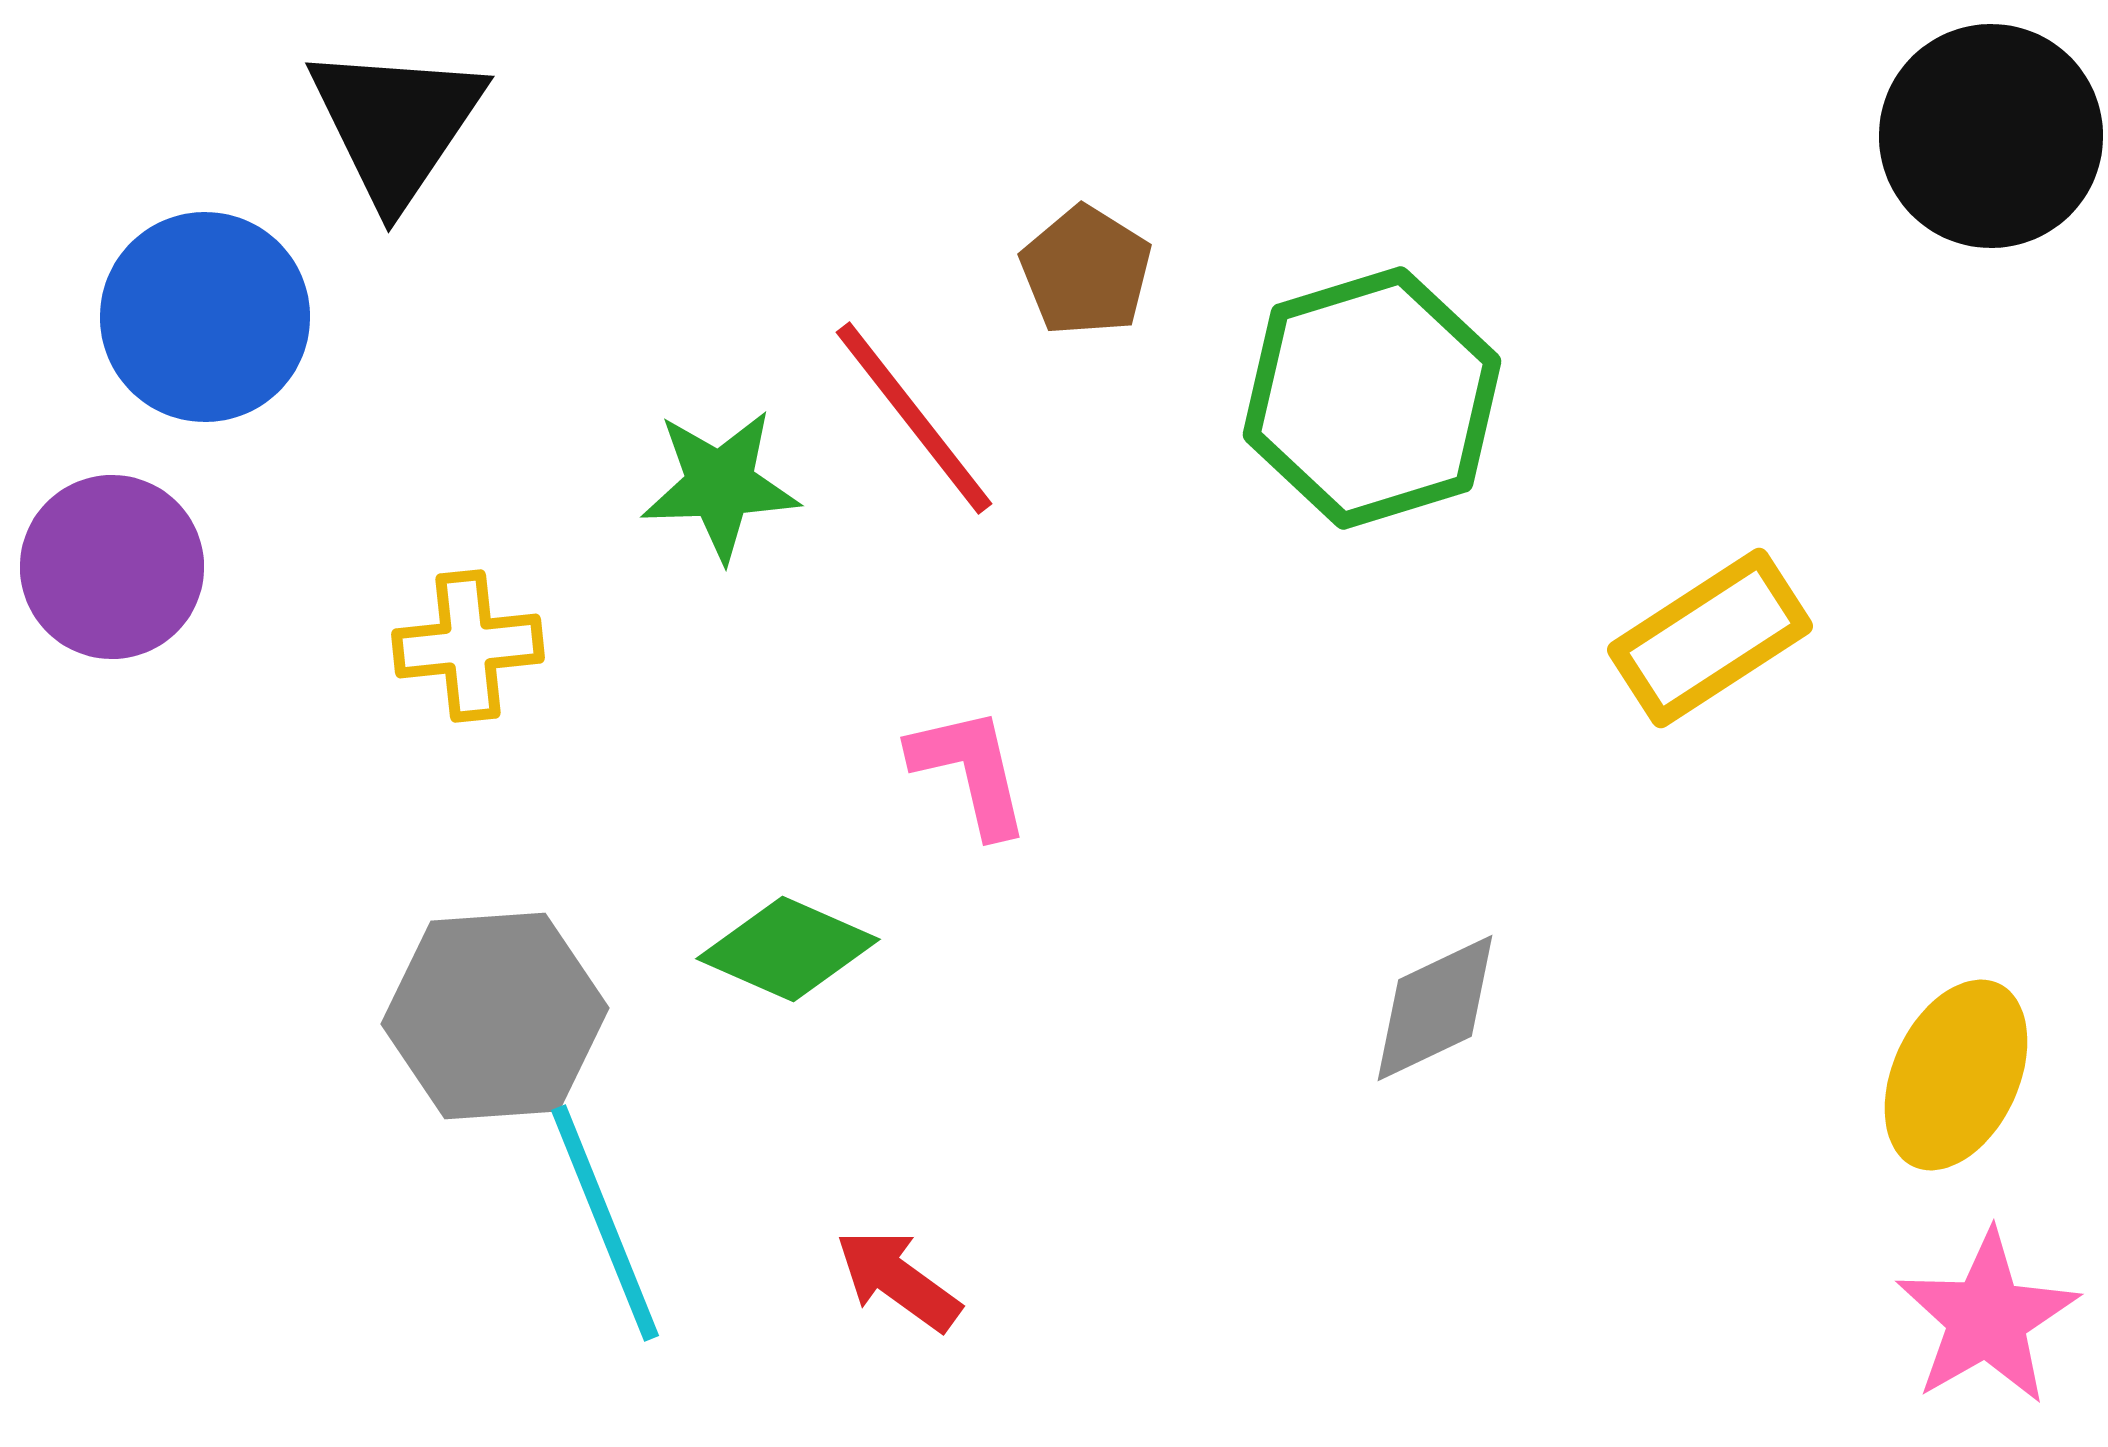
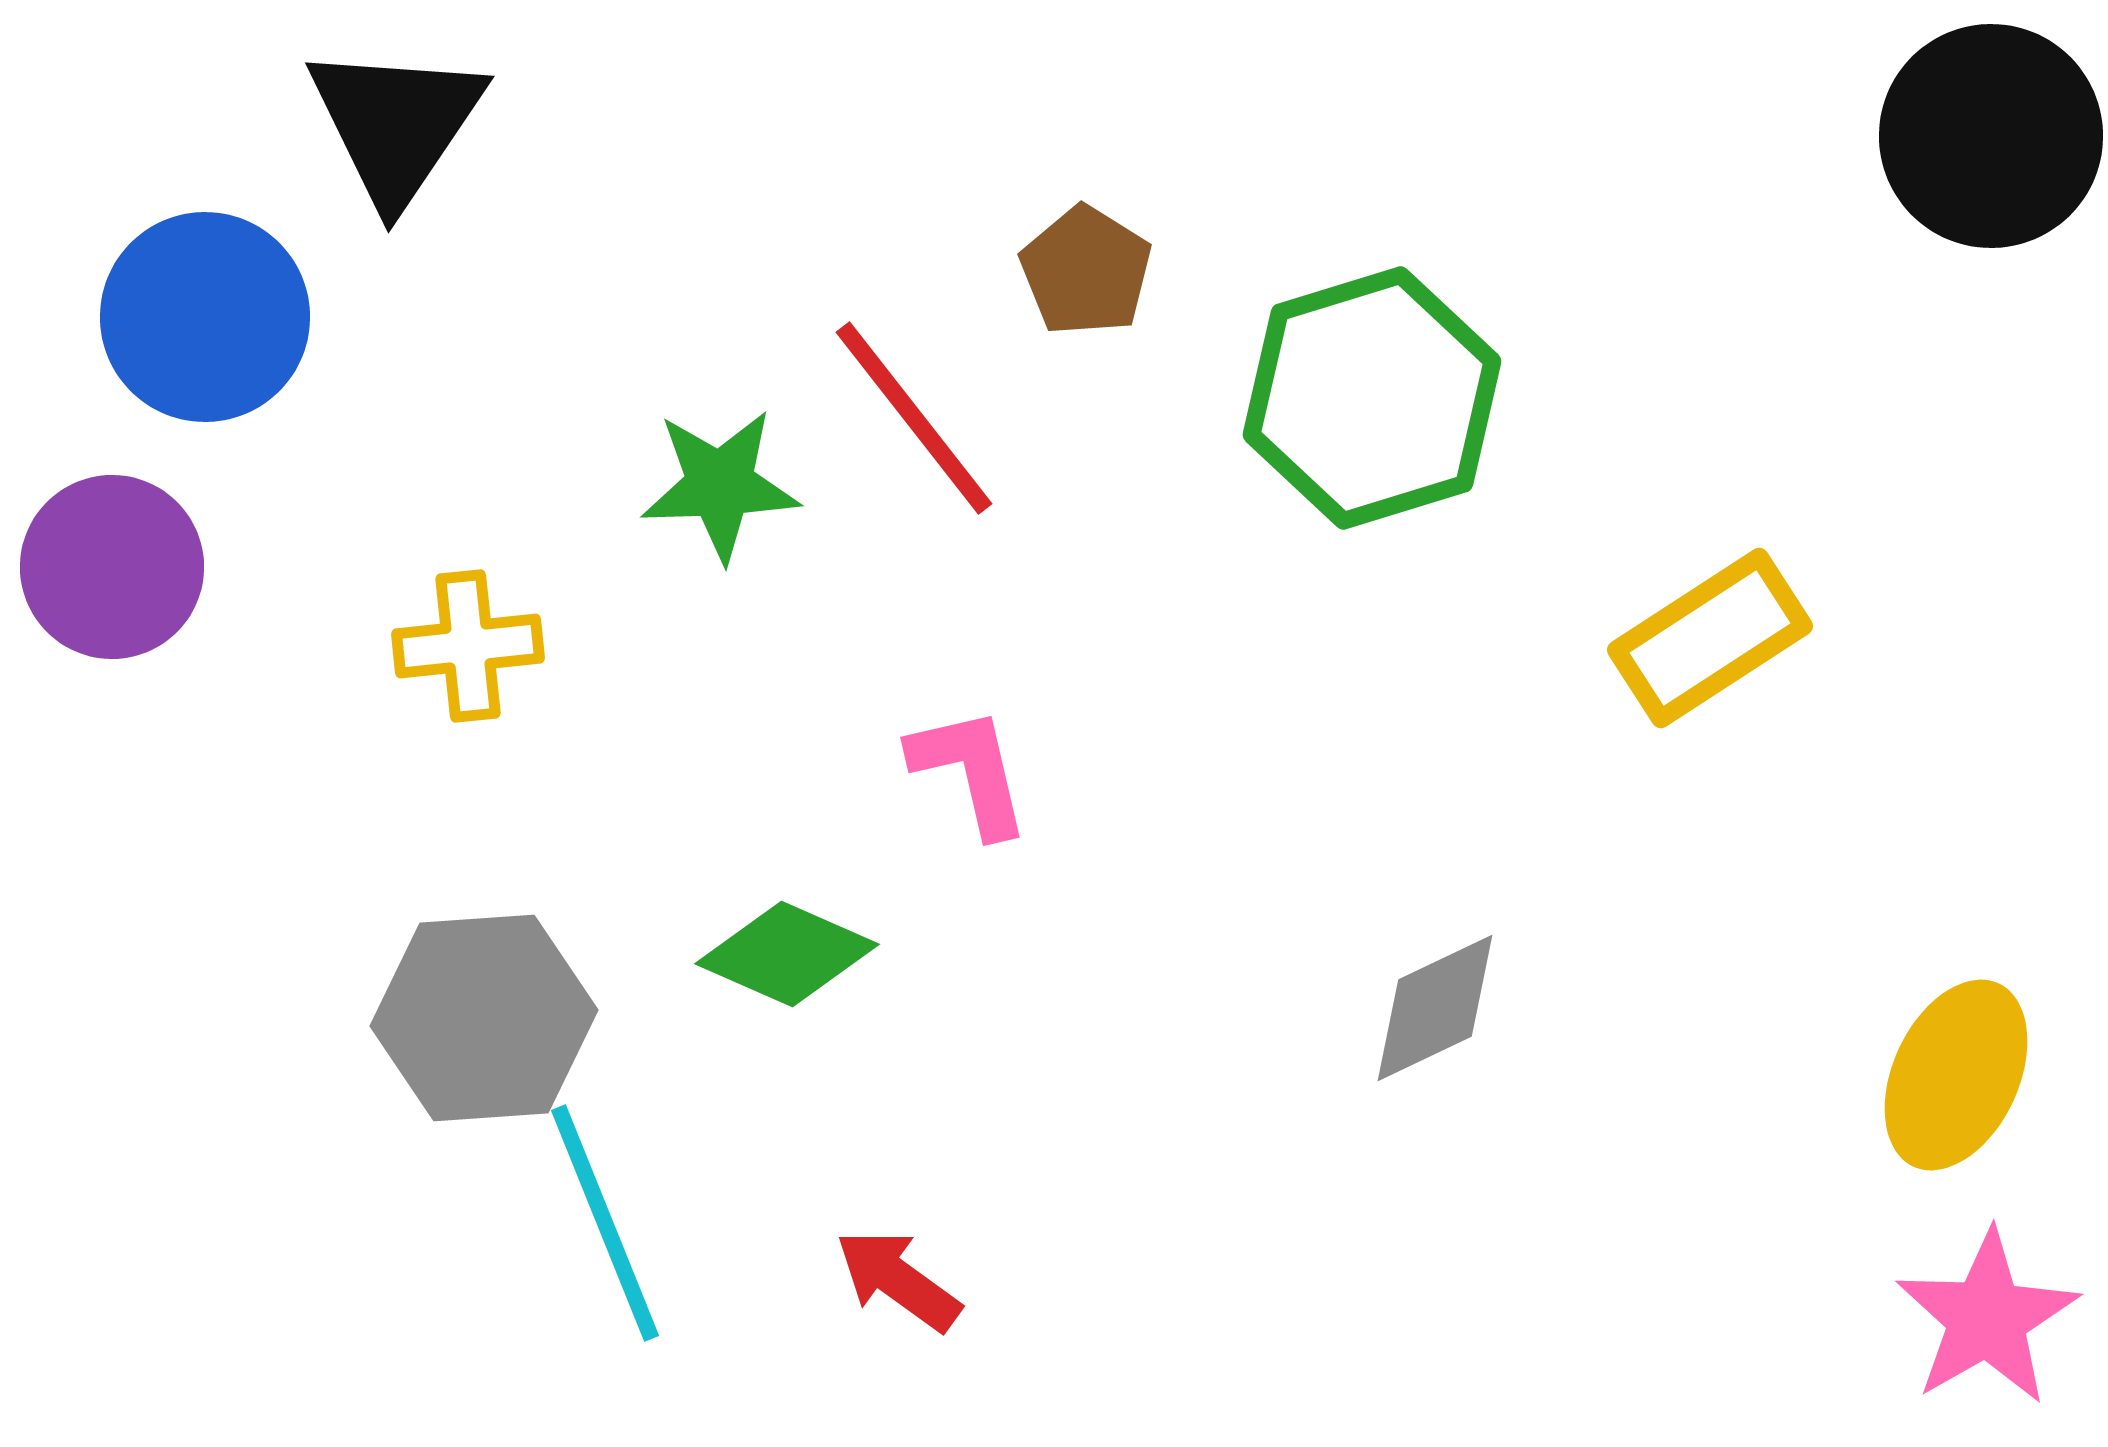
green diamond: moved 1 px left, 5 px down
gray hexagon: moved 11 px left, 2 px down
